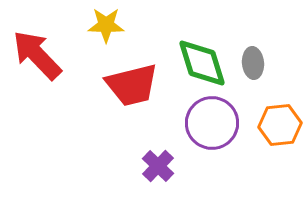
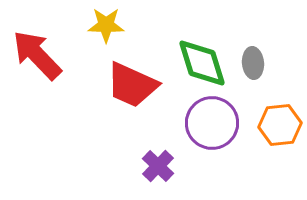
red trapezoid: rotated 38 degrees clockwise
